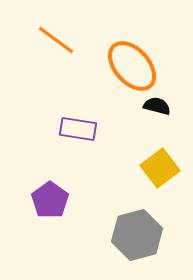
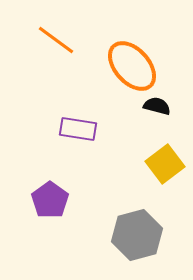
yellow square: moved 5 px right, 4 px up
